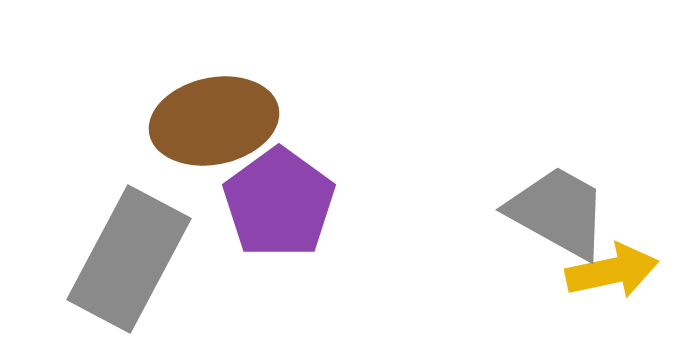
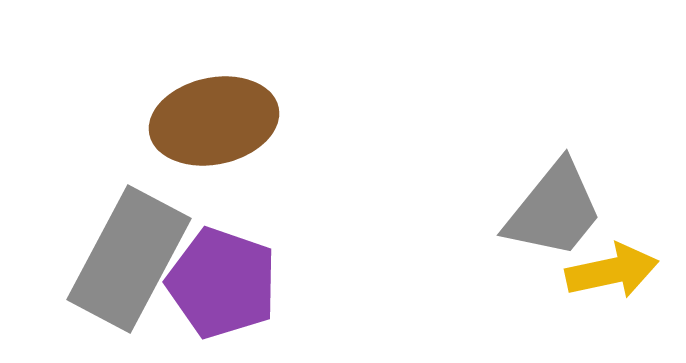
purple pentagon: moved 57 px left, 80 px down; rotated 17 degrees counterclockwise
gray trapezoid: moved 4 px left, 2 px up; rotated 100 degrees clockwise
